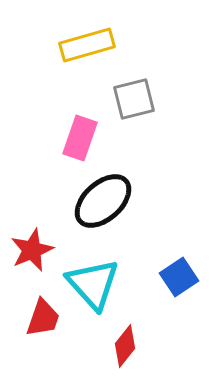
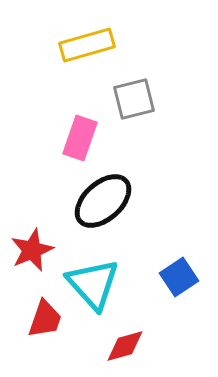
red trapezoid: moved 2 px right, 1 px down
red diamond: rotated 36 degrees clockwise
